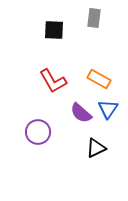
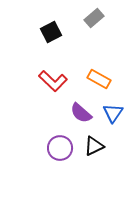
gray rectangle: rotated 42 degrees clockwise
black square: moved 3 px left, 2 px down; rotated 30 degrees counterclockwise
red L-shape: rotated 16 degrees counterclockwise
blue triangle: moved 5 px right, 4 px down
purple circle: moved 22 px right, 16 px down
black triangle: moved 2 px left, 2 px up
